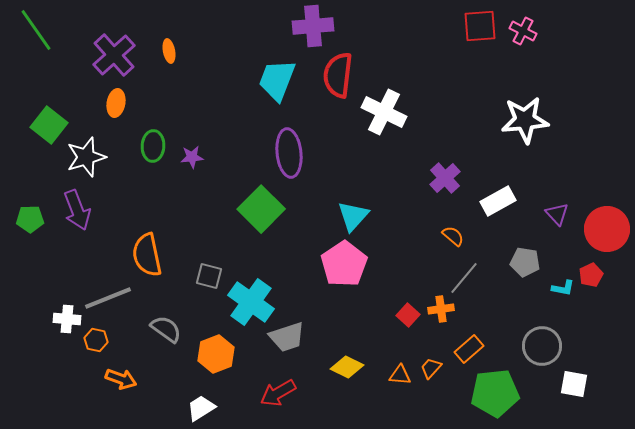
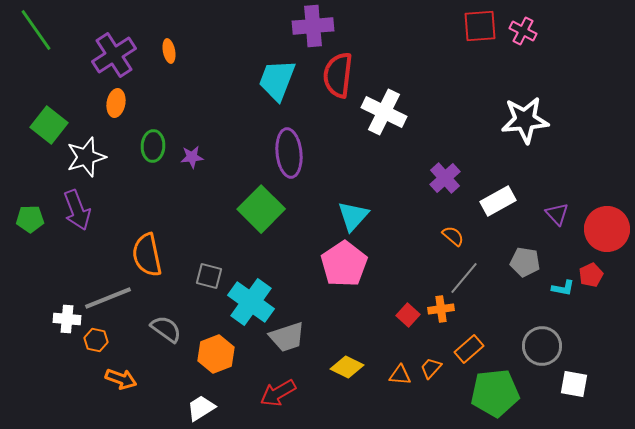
purple cross at (114, 55): rotated 9 degrees clockwise
